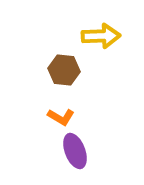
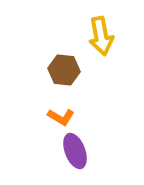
yellow arrow: rotated 81 degrees clockwise
